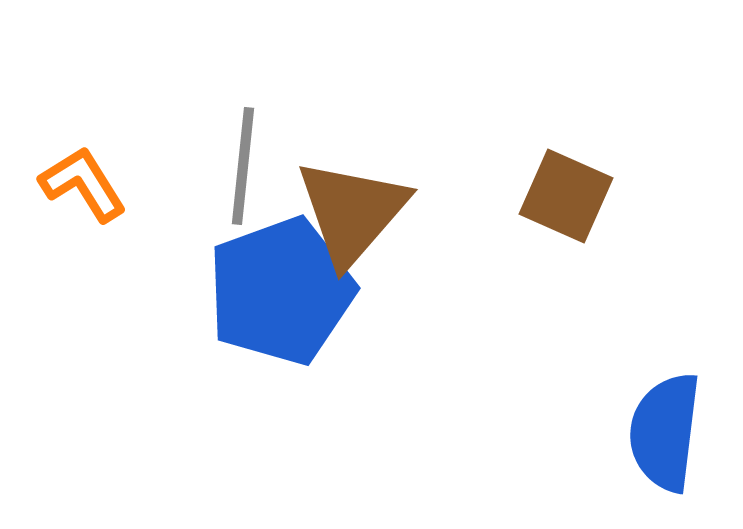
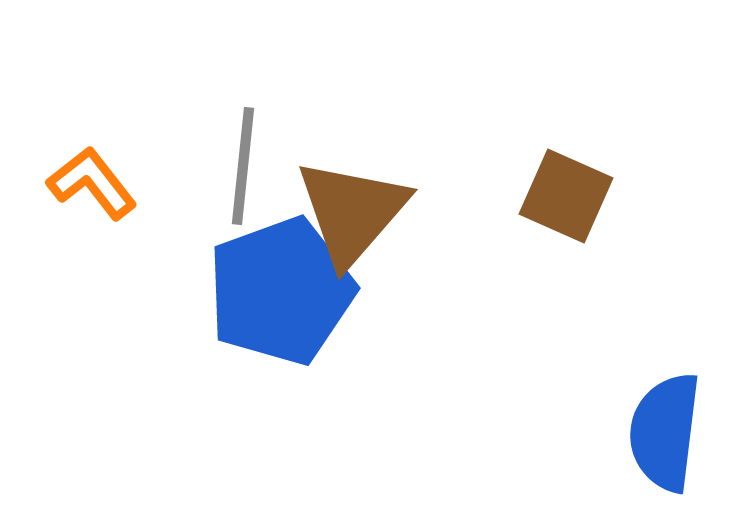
orange L-shape: moved 9 px right, 1 px up; rotated 6 degrees counterclockwise
